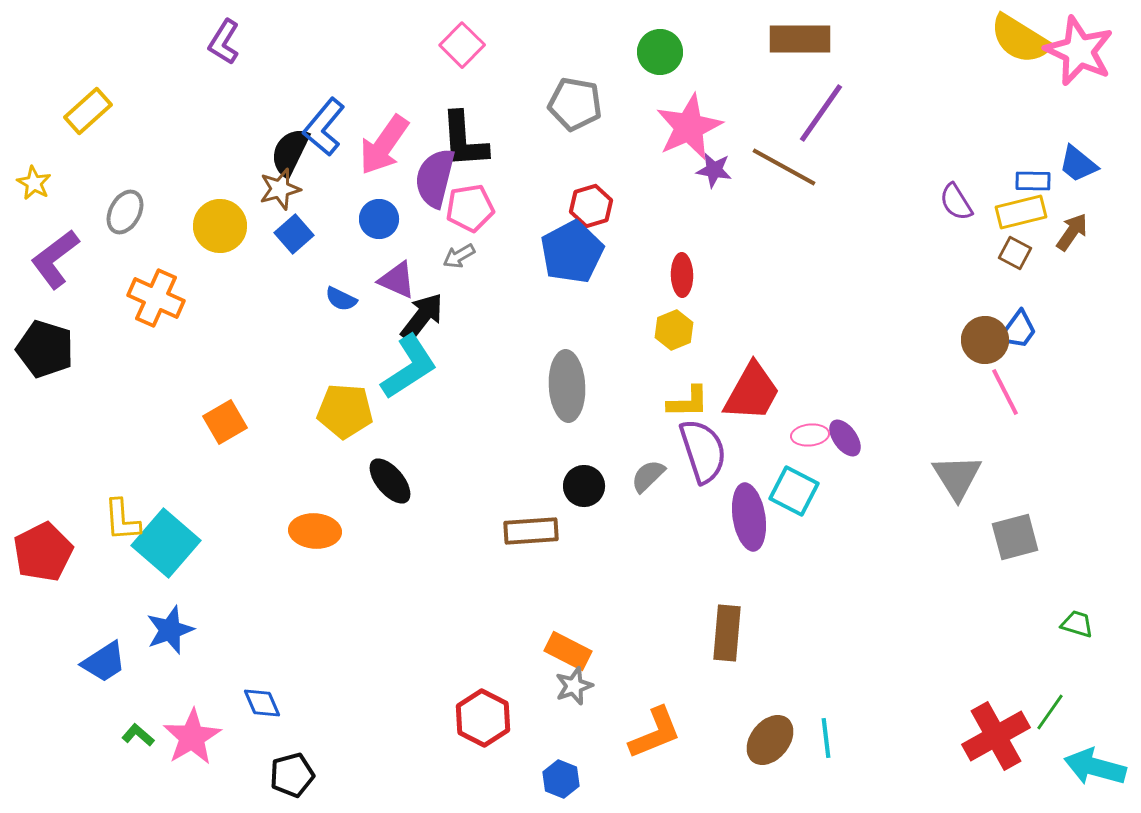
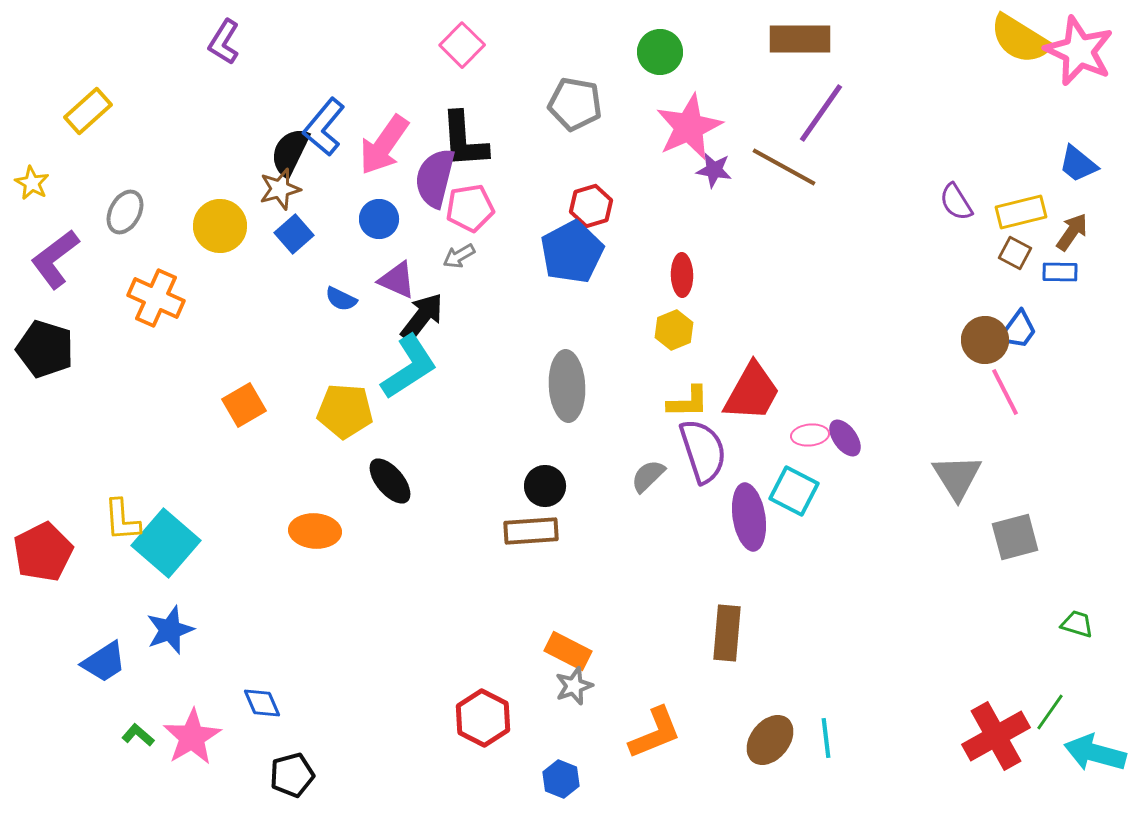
blue rectangle at (1033, 181): moved 27 px right, 91 px down
yellow star at (34, 183): moved 2 px left
orange square at (225, 422): moved 19 px right, 17 px up
black circle at (584, 486): moved 39 px left
cyan arrow at (1095, 767): moved 14 px up
